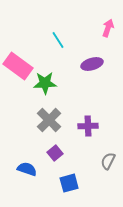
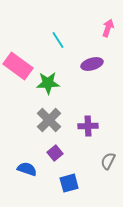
green star: moved 3 px right
